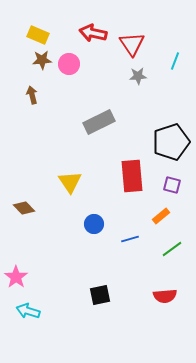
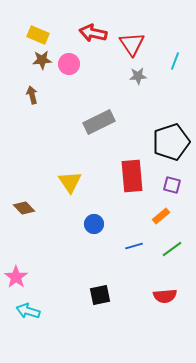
blue line: moved 4 px right, 7 px down
